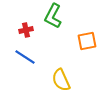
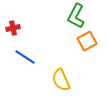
green L-shape: moved 23 px right
red cross: moved 13 px left, 2 px up
orange square: rotated 18 degrees counterclockwise
